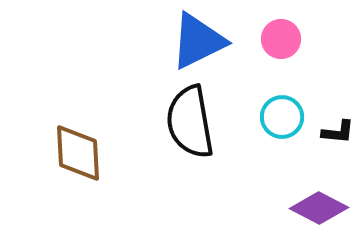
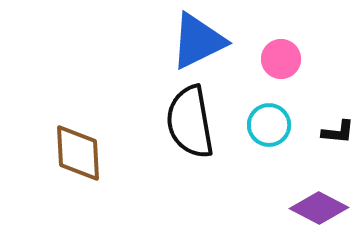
pink circle: moved 20 px down
cyan circle: moved 13 px left, 8 px down
